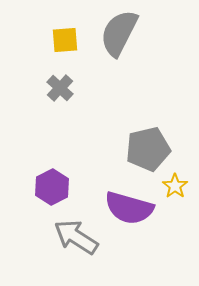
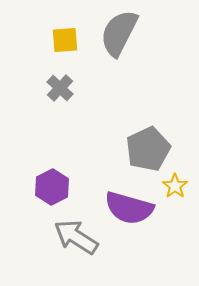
gray pentagon: rotated 12 degrees counterclockwise
